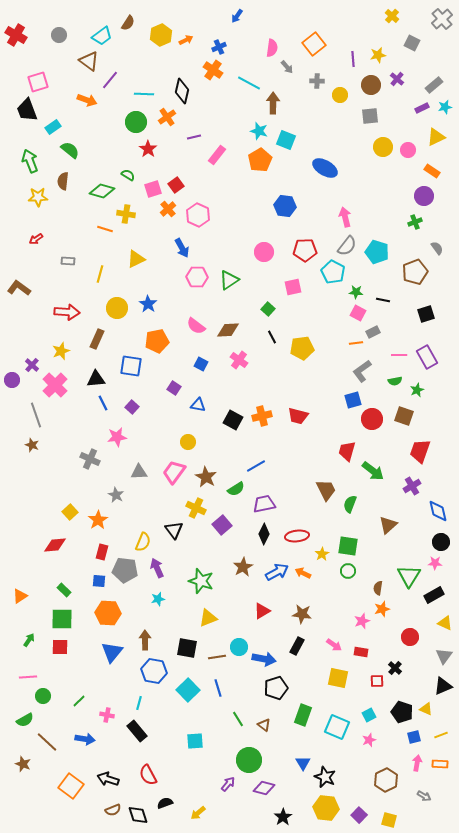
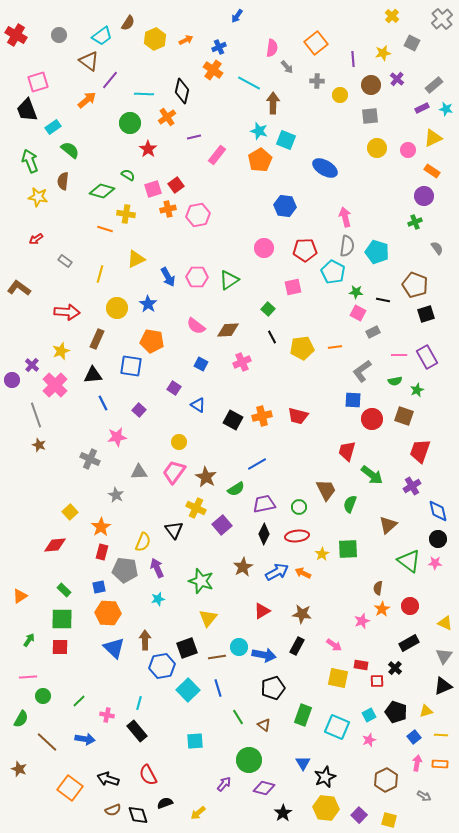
yellow hexagon at (161, 35): moved 6 px left, 4 px down
orange square at (314, 44): moved 2 px right, 1 px up
yellow star at (378, 55): moved 5 px right, 2 px up
orange arrow at (87, 100): rotated 60 degrees counterclockwise
cyan star at (445, 107): moved 1 px right, 2 px down; rotated 24 degrees clockwise
green circle at (136, 122): moved 6 px left, 1 px down
yellow triangle at (436, 137): moved 3 px left, 1 px down
yellow circle at (383, 147): moved 6 px left, 1 px down
yellow star at (38, 197): rotated 12 degrees clockwise
orange cross at (168, 209): rotated 28 degrees clockwise
pink hexagon at (198, 215): rotated 25 degrees clockwise
gray semicircle at (347, 246): rotated 30 degrees counterclockwise
blue arrow at (182, 248): moved 14 px left, 29 px down
pink circle at (264, 252): moved 4 px up
gray rectangle at (68, 261): moved 3 px left; rotated 32 degrees clockwise
brown pentagon at (415, 272): moved 13 px down; rotated 30 degrees counterclockwise
orange pentagon at (157, 341): moved 5 px left; rotated 20 degrees clockwise
orange line at (356, 343): moved 21 px left, 4 px down
pink cross at (239, 360): moved 3 px right, 2 px down; rotated 30 degrees clockwise
black triangle at (96, 379): moved 3 px left, 4 px up
blue square at (353, 400): rotated 18 degrees clockwise
blue triangle at (198, 405): rotated 21 degrees clockwise
purple square at (132, 407): moved 7 px right, 3 px down
yellow circle at (188, 442): moved 9 px left
brown star at (32, 445): moved 7 px right
blue line at (256, 466): moved 1 px right, 2 px up
green arrow at (373, 471): moved 1 px left, 4 px down
orange star at (98, 520): moved 3 px right, 7 px down
black circle at (441, 542): moved 3 px left, 3 px up
green square at (348, 546): moved 3 px down; rotated 10 degrees counterclockwise
green circle at (348, 571): moved 49 px left, 64 px up
green triangle at (409, 576): moved 15 px up; rotated 25 degrees counterclockwise
blue square at (99, 581): moved 6 px down; rotated 16 degrees counterclockwise
black rectangle at (434, 595): moved 25 px left, 48 px down
orange star at (382, 609): rotated 14 degrees counterclockwise
yellow triangle at (208, 618): rotated 30 degrees counterclockwise
red circle at (410, 637): moved 31 px up
black square at (187, 648): rotated 30 degrees counterclockwise
blue triangle at (112, 652): moved 2 px right, 4 px up; rotated 25 degrees counterclockwise
red rectangle at (361, 652): moved 13 px down
blue arrow at (264, 659): moved 4 px up
blue hexagon at (154, 671): moved 8 px right, 5 px up; rotated 20 degrees counterclockwise
black pentagon at (276, 688): moved 3 px left
yellow triangle at (426, 709): moved 2 px down; rotated 40 degrees counterclockwise
black pentagon at (402, 712): moved 6 px left
green line at (238, 719): moved 2 px up
green semicircle at (25, 720): moved 4 px left, 1 px up; rotated 30 degrees counterclockwise
yellow line at (441, 735): rotated 24 degrees clockwise
blue square at (414, 737): rotated 24 degrees counterclockwise
brown star at (23, 764): moved 4 px left, 5 px down
black star at (325, 777): rotated 25 degrees clockwise
purple arrow at (228, 784): moved 4 px left
orange square at (71, 786): moved 1 px left, 2 px down
black star at (283, 817): moved 4 px up
